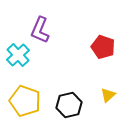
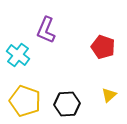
purple L-shape: moved 6 px right
cyan cross: rotated 10 degrees counterclockwise
yellow triangle: moved 1 px right
black hexagon: moved 2 px left, 1 px up; rotated 10 degrees clockwise
